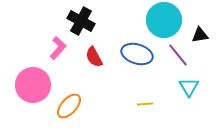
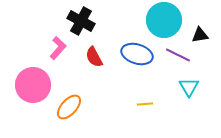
purple line: rotated 25 degrees counterclockwise
orange ellipse: moved 1 px down
